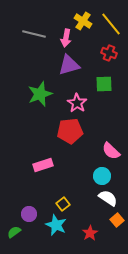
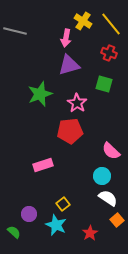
gray line: moved 19 px left, 3 px up
green square: rotated 18 degrees clockwise
green semicircle: rotated 80 degrees clockwise
